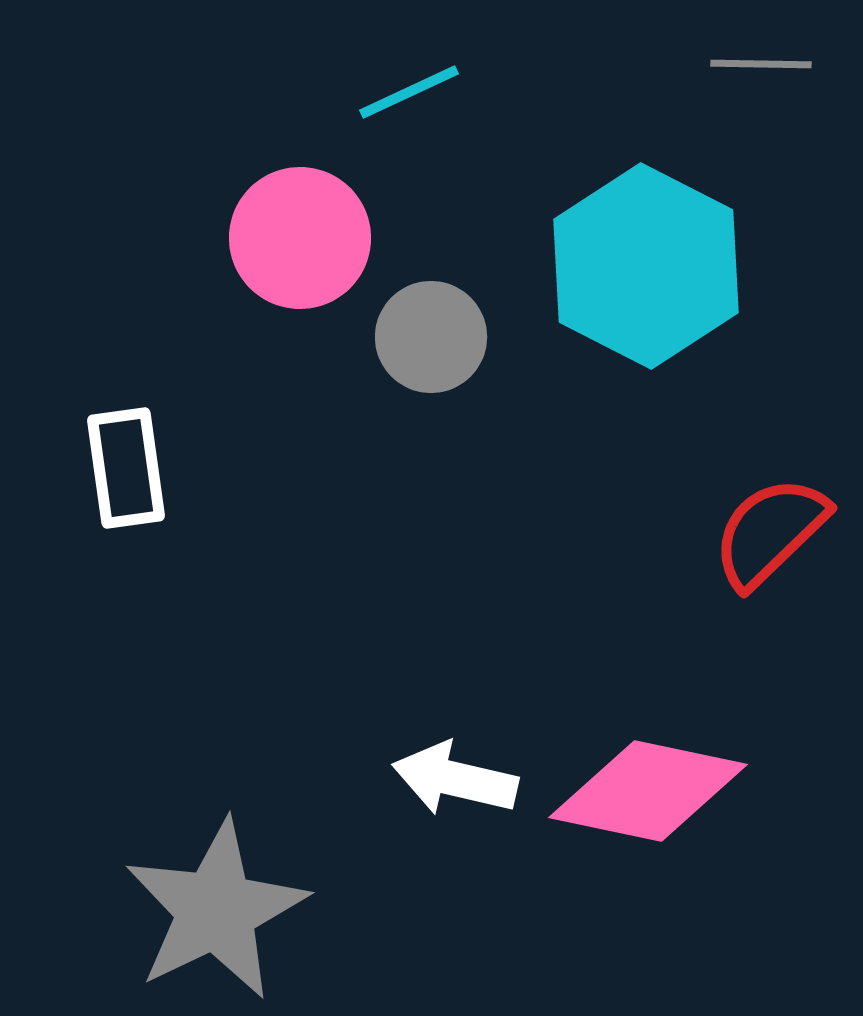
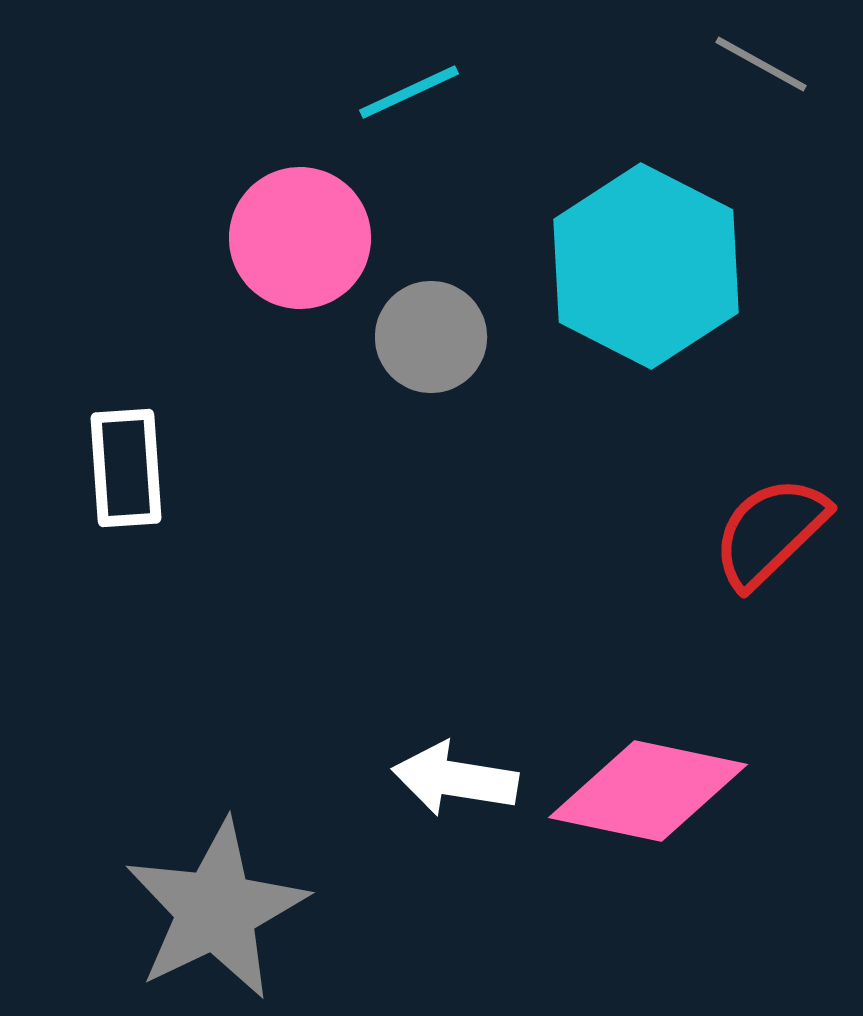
gray line: rotated 28 degrees clockwise
white rectangle: rotated 4 degrees clockwise
white arrow: rotated 4 degrees counterclockwise
